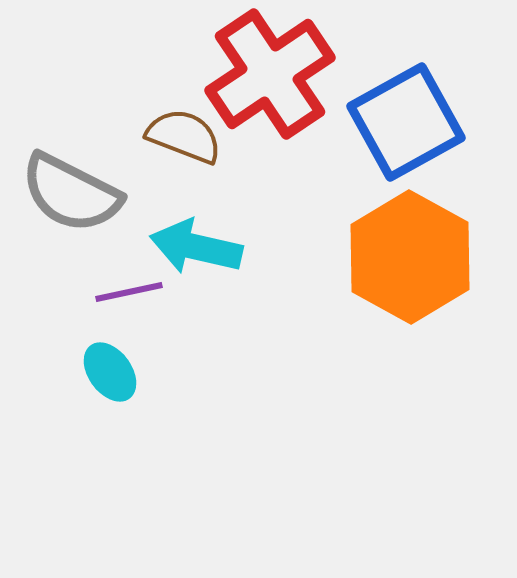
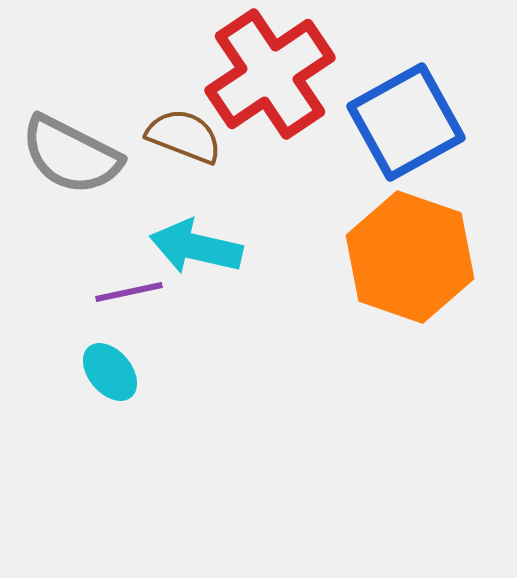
gray semicircle: moved 38 px up
orange hexagon: rotated 10 degrees counterclockwise
cyan ellipse: rotated 4 degrees counterclockwise
